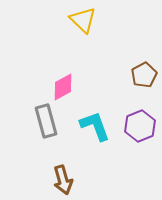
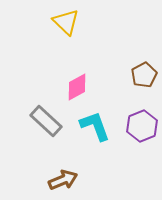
yellow triangle: moved 17 px left, 2 px down
pink diamond: moved 14 px right
gray rectangle: rotated 32 degrees counterclockwise
purple hexagon: moved 2 px right
brown arrow: rotated 96 degrees counterclockwise
